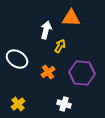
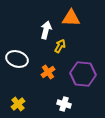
white ellipse: rotated 15 degrees counterclockwise
purple hexagon: moved 1 px right, 1 px down
